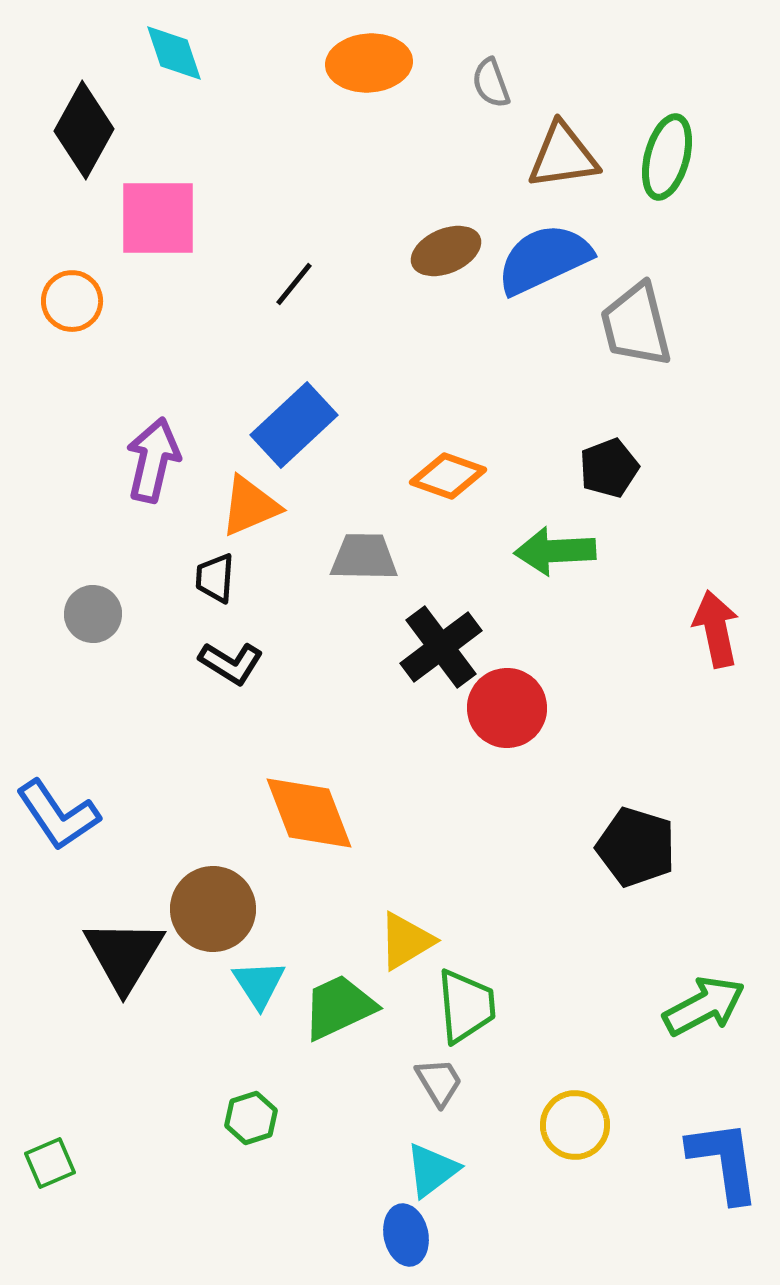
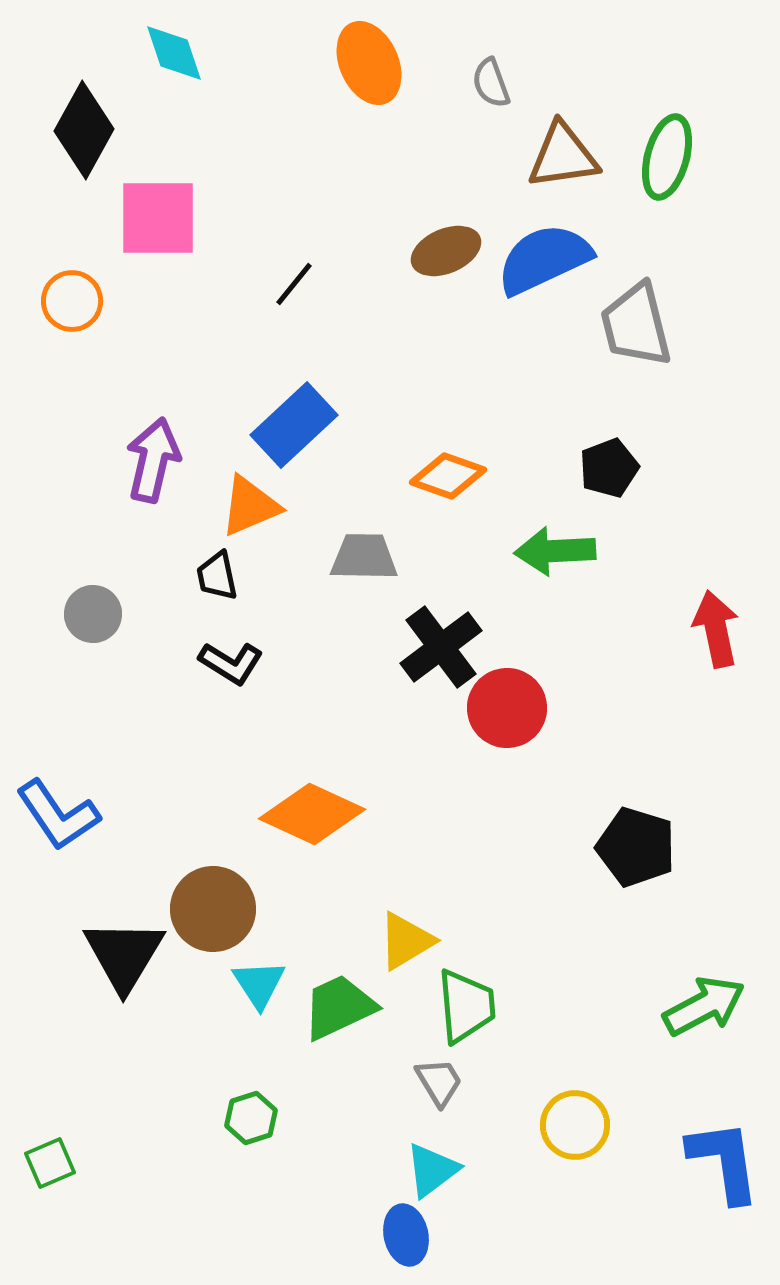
orange ellipse at (369, 63): rotated 70 degrees clockwise
black trapezoid at (215, 578): moved 2 px right, 2 px up; rotated 16 degrees counterclockwise
orange diamond at (309, 813): moved 3 px right, 1 px down; rotated 44 degrees counterclockwise
